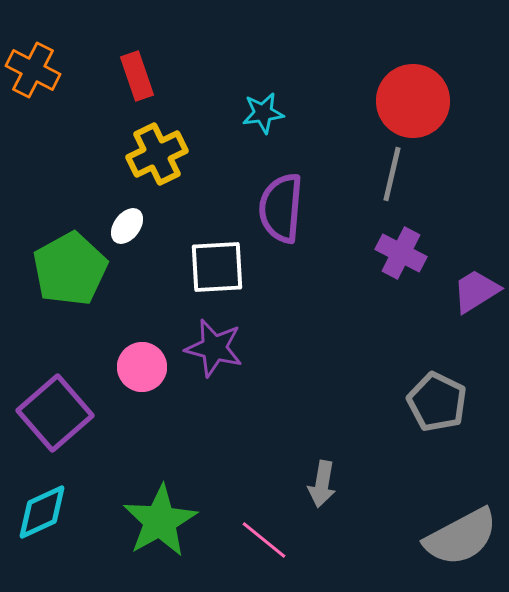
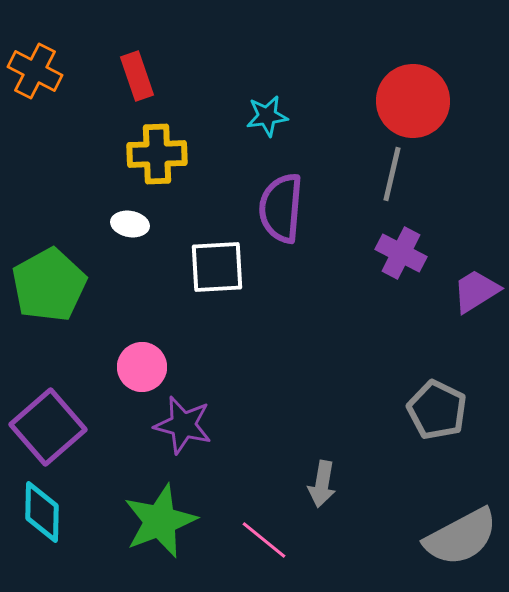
orange cross: moved 2 px right, 1 px down
cyan star: moved 4 px right, 3 px down
yellow cross: rotated 24 degrees clockwise
white ellipse: moved 3 px right, 2 px up; rotated 63 degrees clockwise
green pentagon: moved 21 px left, 16 px down
purple star: moved 31 px left, 77 px down
gray pentagon: moved 8 px down
purple square: moved 7 px left, 14 px down
cyan diamond: rotated 64 degrees counterclockwise
green star: rotated 8 degrees clockwise
